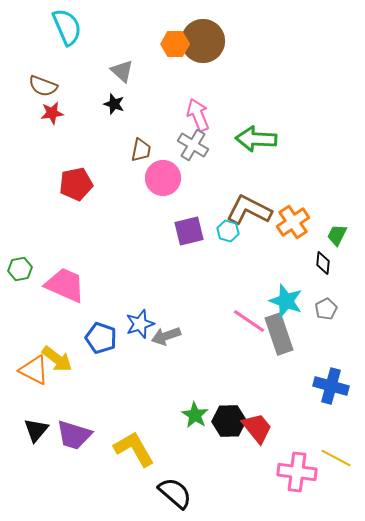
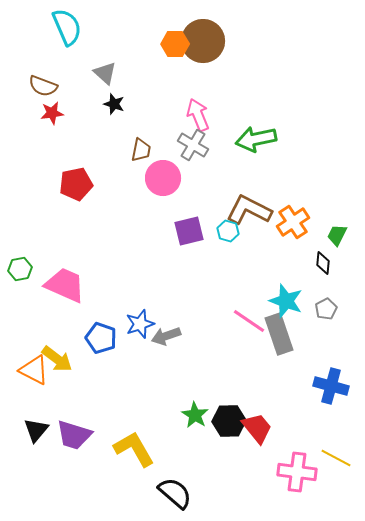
gray triangle: moved 17 px left, 2 px down
green arrow: rotated 15 degrees counterclockwise
